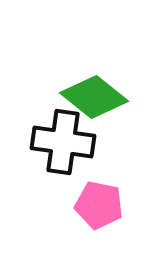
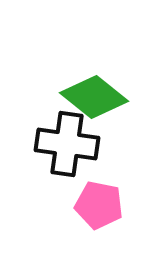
black cross: moved 4 px right, 2 px down
